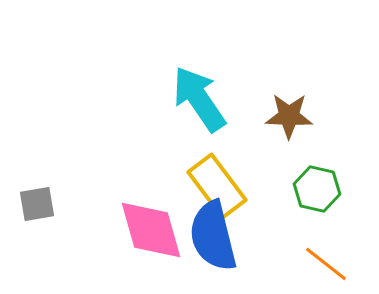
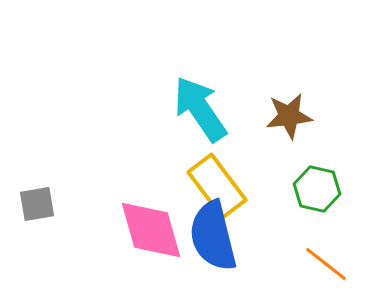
cyan arrow: moved 1 px right, 10 px down
brown star: rotated 9 degrees counterclockwise
